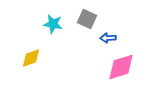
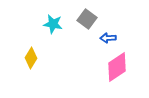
gray square: rotated 12 degrees clockwise
yellow diamond: rotated 40 degrees counterclockwise
pink diamond: moved 4 px left; rotated 16 degrees counterclockwise
